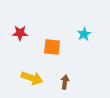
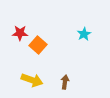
orange square: moved 14 px left, 2 px up; rotated 36 degrees clockwise
yellow arrow: moved 2 px down
